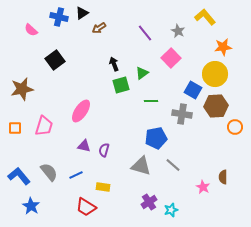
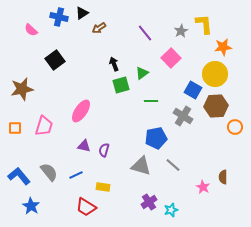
yellow L-shape: moved 1 px left, 7 px down; rotated 35 degrees clockwise
gray star: moved 3 px right; rotated 16 degrees clockwise
gray cross: moved 1 px right, 2 px down; rotated 24 degrees clockwise
